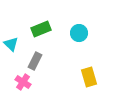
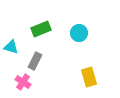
cyan triangle: moved 3 px down; rotated 28 degrees counterclockwise
